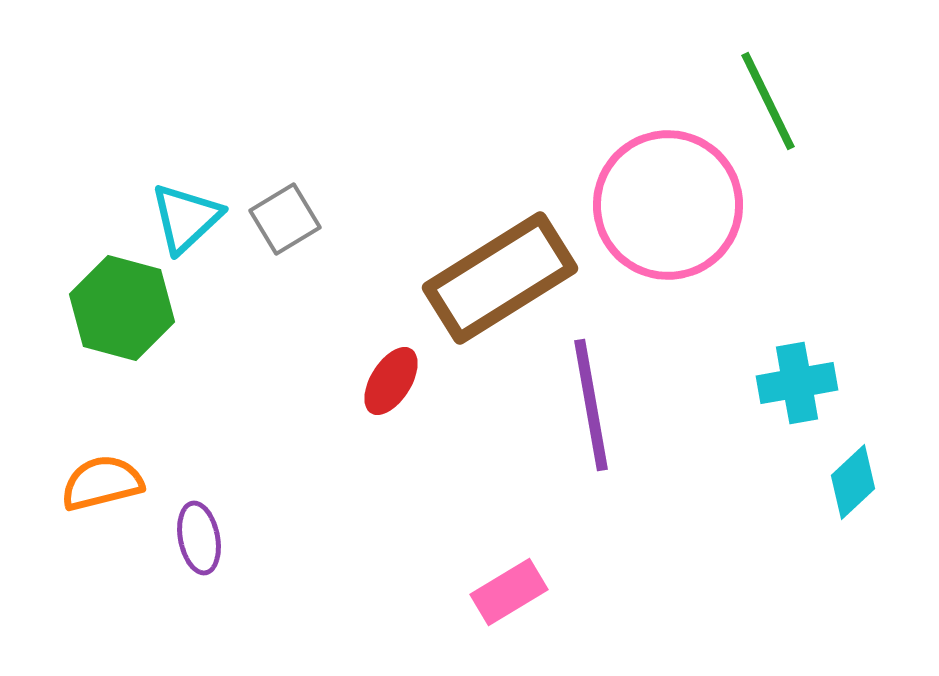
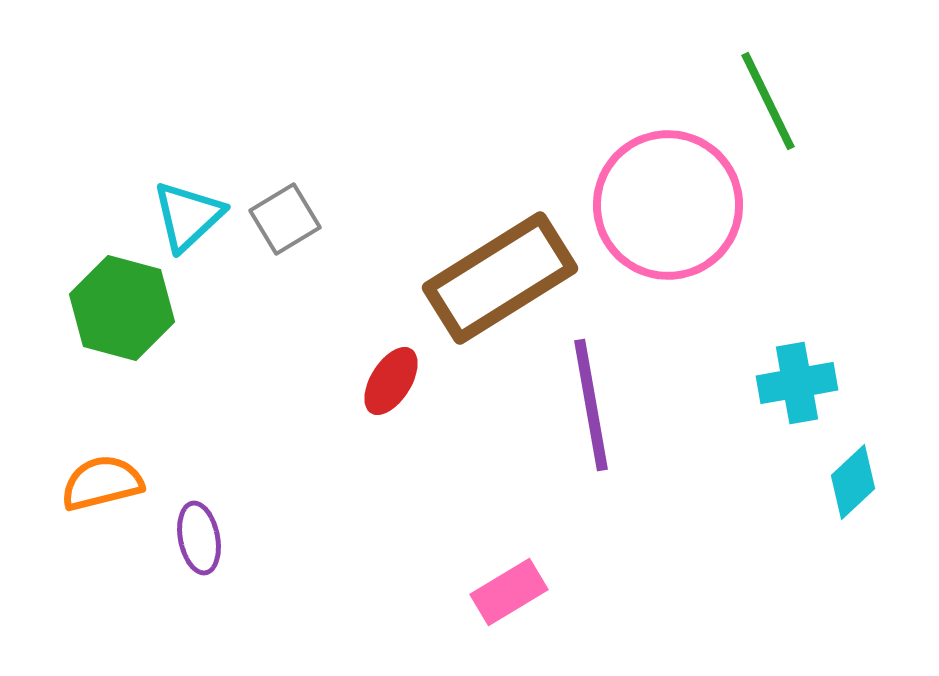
cyan triangle: moved 2 px right, 2 px up
